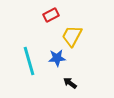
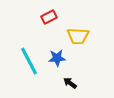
red rectangle: moved 2 px left, 2 px down
yellow trapezoid: moved 6 px right; rotated 115 degrees counterclockwise
cyan line: rotated 12 degrees counterclockwise
